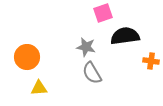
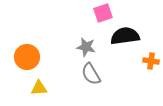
gray semicircle: moved 1 px left, 1 px down
